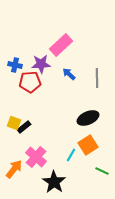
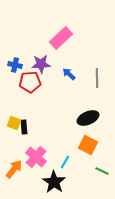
pink rectangle: moved 7 px up
black rectangle: rotated 56 degrees counterclockwise
orange square: rotated 30 degrees counterclockwise
cyan line: moved 6 px left, 7 px down
